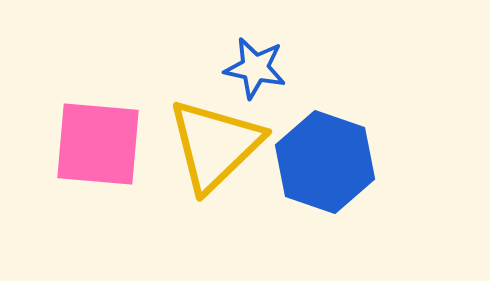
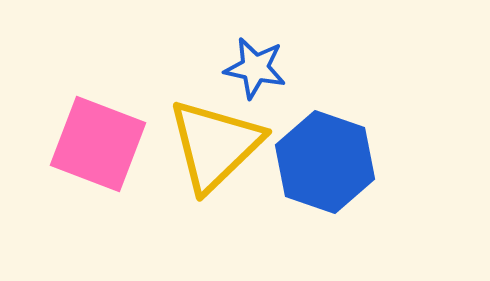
pink square: rotated 16 degrees clockwise
